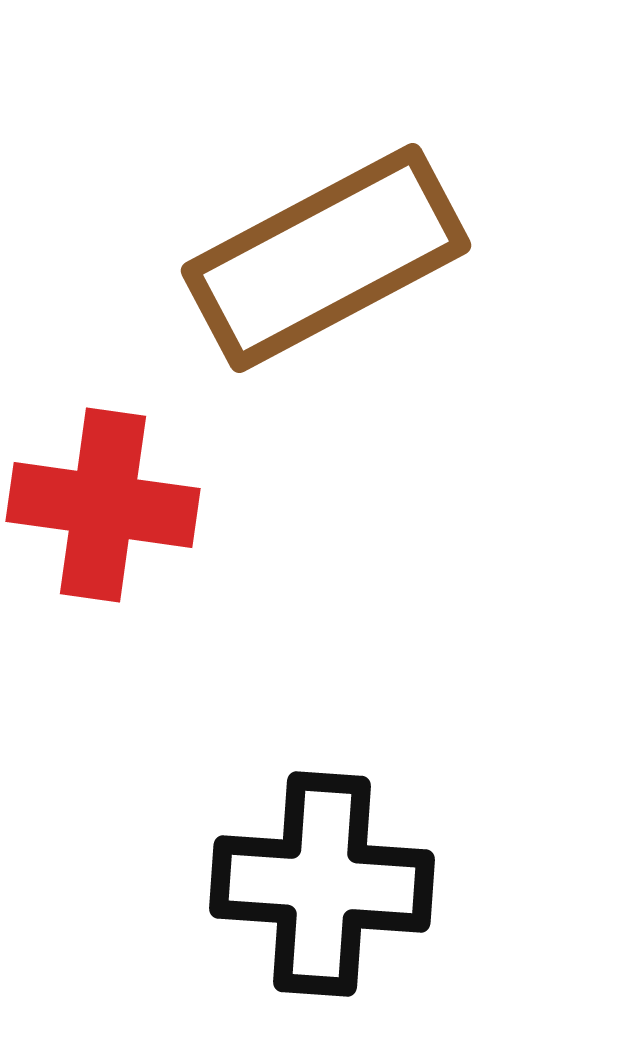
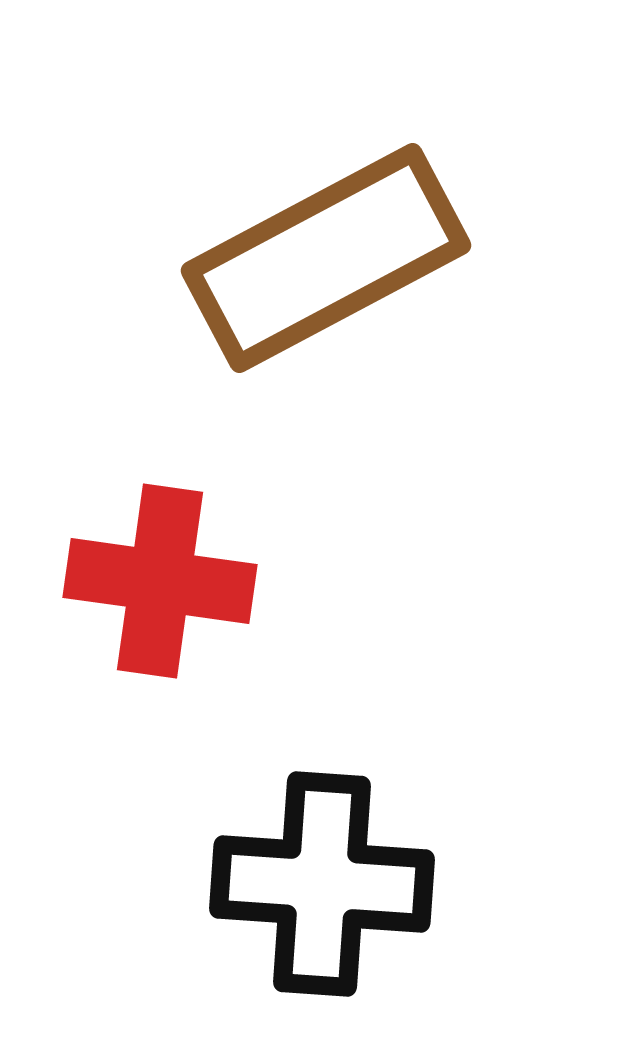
red cross: moved 57 px right, 76 px down
